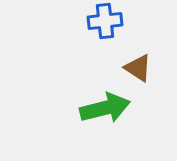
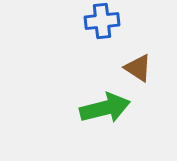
blue cross: moved 3 px left
